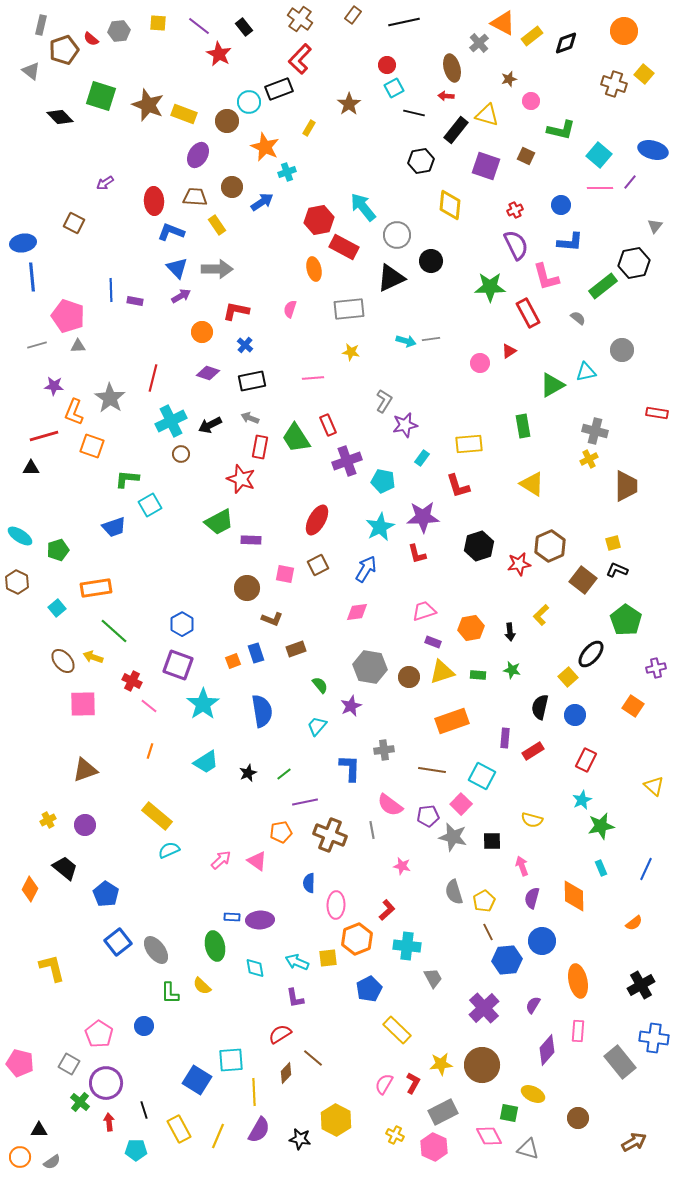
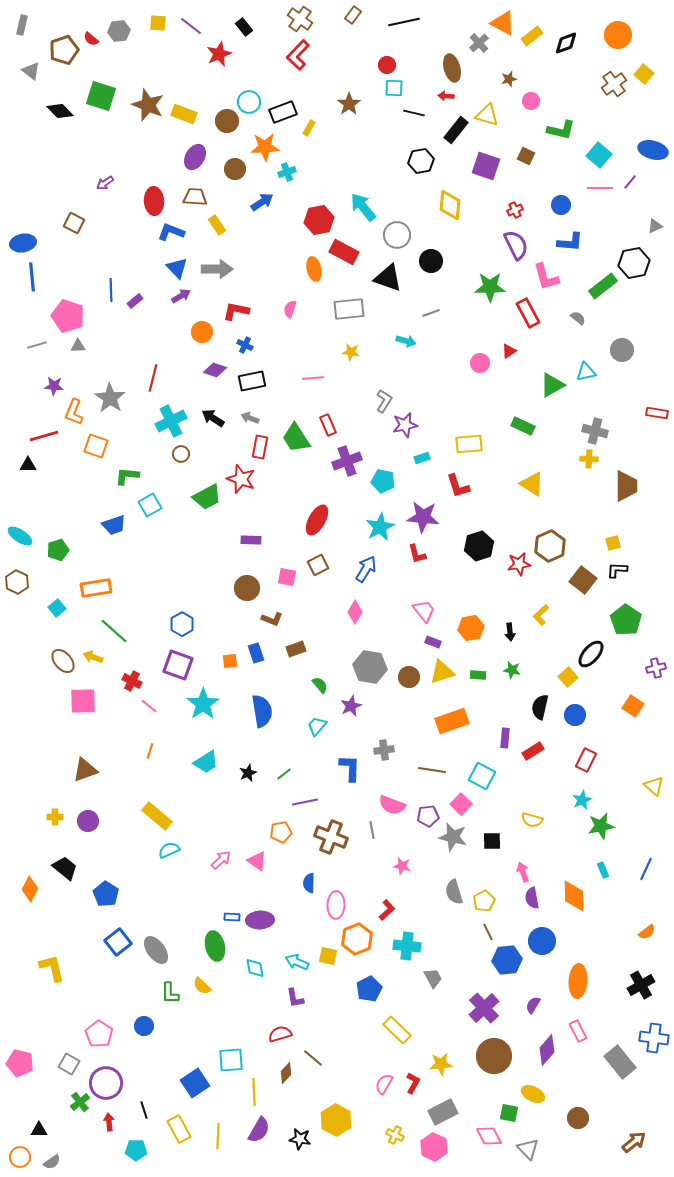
gray rectangle at (41, 25): moved 19 px left
purple line at (199, 26): moved 8 px left
orange circle at (624, 31): moved 6 px left, 4 px down
red star at (219, 54): rotated 20 degrees clockwise
red L-shape at (300, 59): moved 2 px left, 4 px up
brown cross at (614, 84): rotated 35 degrees clockwise
cyan square at (394, 88): rotated 30 degrees clockwise
black rectangle at (279, 89): moved 4 px right, 23 px down
black diamond at (60, 117): moved 6 px up
orange star at (265, 147): rotated 28 degrees counterclockwise
purple ellipse at (198, 155): moved 3 px left, 2 px down
brown circle at (232, 187): moved 3 px right, 18 px up
gray triangle at (655, 226): rotated 28 degrees clockwise
red rectangle at (344, 247): moved 5 px down
black triangle at (391, 278): moved 3 px left; rotated 44 degrees clockwise
purple rectangle at (135, 301): rotated 49 degrees counterclockwise
gray line at (431, 339): moved 26 px up; rotated 12 degrees counterclockwise
blue cross at (245, 345): rotated 14 degrees counterclockwise
purple diamond at (208, 373): moved 7 px right, 3 px up
black arrow at (210, 425): moved 3 px right, 7 px up; rotated 60 degrees clockwise
green rectangle at (523, 426): rotated 55 degrees counterclockwise
orange square at (92, 446): moved 4 px right
cyan rectangle at (422, 458): rotated 35 degrees clockwise
yellow cross at (589, 459): rotated 30 degrees clockwise
black triangle at (31, 468): moved 3 px left, 3 px up
green L-shape at (127, 479): moved 3 px up
purple star at (423, 517): rotated 8 degrees clockwise
green trapezoid at (219, 522): moved 12 px left, 25 px up
blue trapezoid at (114, 527): moved 2 px up
black L-shape at (617, 570): rotated 20 degrees counterclockwise
pink square at (285, 574): moved 2 px right, 3 px down
pink trapezoid at (424, 611): rotated 70 degrees clockwise
pink diamond at (357, 612): moved 2 px left; rotated 50 degrees counterclockwise
orange square at (233, 661): moved 3 px left; rotated 14 degrees clockwise
pink square at (83, 704): moved 3 px up
pink semicircle at (390, 805): moved 2 px right; rotated 16 degrees counterclockwise
yellow cross at (48, 820): moved 7 px right, 3 px up; rotated 28 degrees clockwise
purple circle at (85, 825): moved 3 px right, 4 px up
brown cross at (330, 835): moved 1 px right, 2 px down
pink arrow at (522, 866): moved 1 px right, 6 px down
cyan rectangle at (601, 868): moved 2 px right, 2 px down
purple semicircle at (532, 898): rotated 25 degrees counterclockwise
orange semicircle at (634, 923): moved 13 px right, 9 px down
yellow square at (328, 958): moved 2 px up; rotated 18 degrees clockwise
orange ellipse at (578, 981): rotated 16 degrees clockwise
pink rectangle at (578, 1031): rotated 30 degrees counterclockwise
red semicircle at (280, 1034): rotated 15 degrees clockwise
brown circle at (482, 1065): moved 12 px right, 9 px up
blue square at (197, 1080): moved 2 px left, 3 px down; rotated 24 degrees clockwise
green cross at (80, 1102): rotated 12 degrees clockwise
yellow line at (218, 1136): rotated 20 degrees counterclockwise
brown arrow at (634, 1142): rotated 10 degrees counterclockwise
gray triangle at (528, 1149): rotated 30 degrees clockwise
